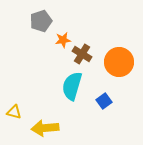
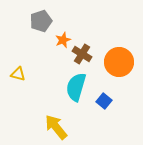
orange star: rotated 14 degrees counterclockwise
cyan semicircle: moved 4 px right, 1 px down
blue square: rotated 14 degrees counterclockwise
yellow triangle: moved 4 px right, 38 px up
yellow arrow: moved 11 px right, 1 px up; rotated 56 degrees clockwise
